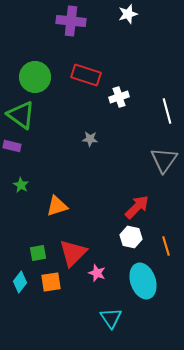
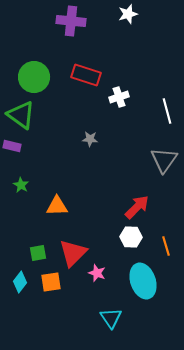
green circle: moved 1 px left
orange triangle: rotated 15 degrees clockwise
white hexagon: rotated 10 degrees counterclockwise
